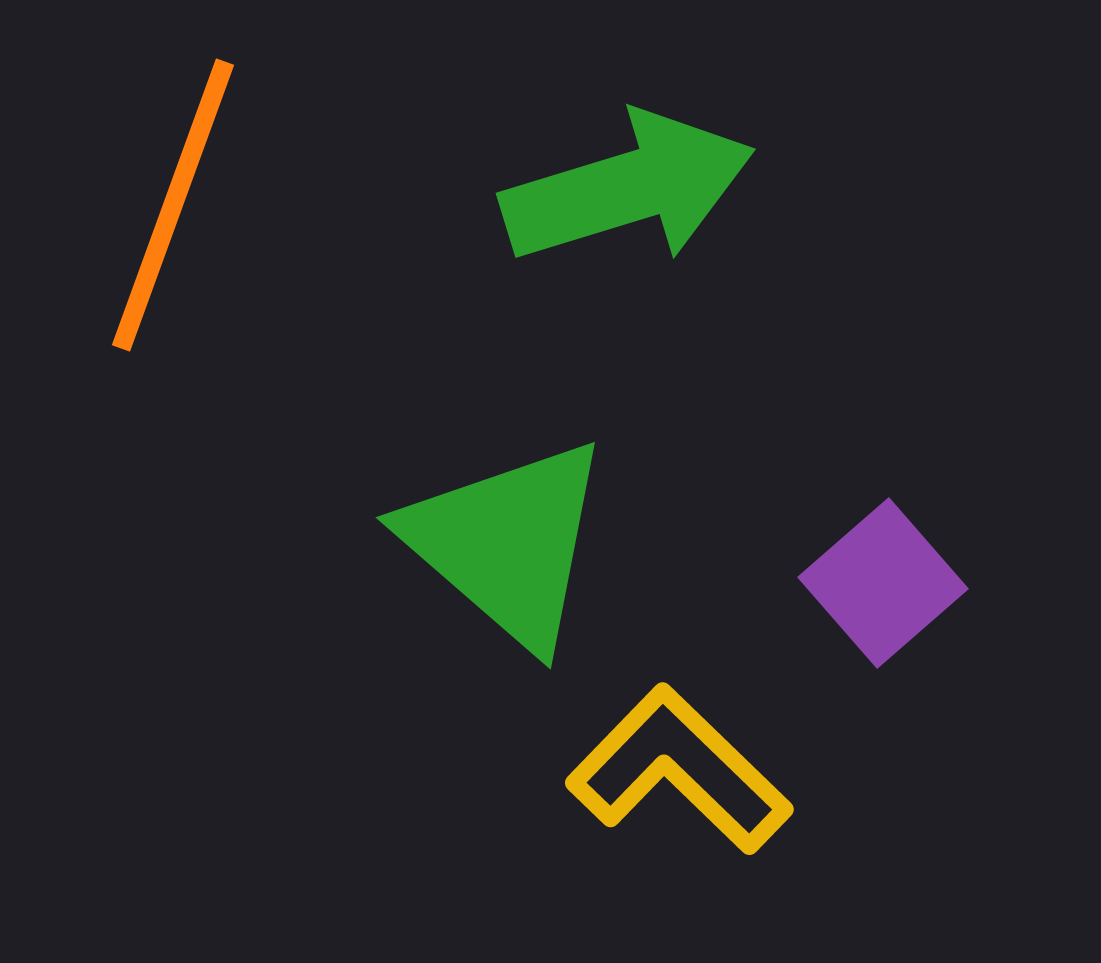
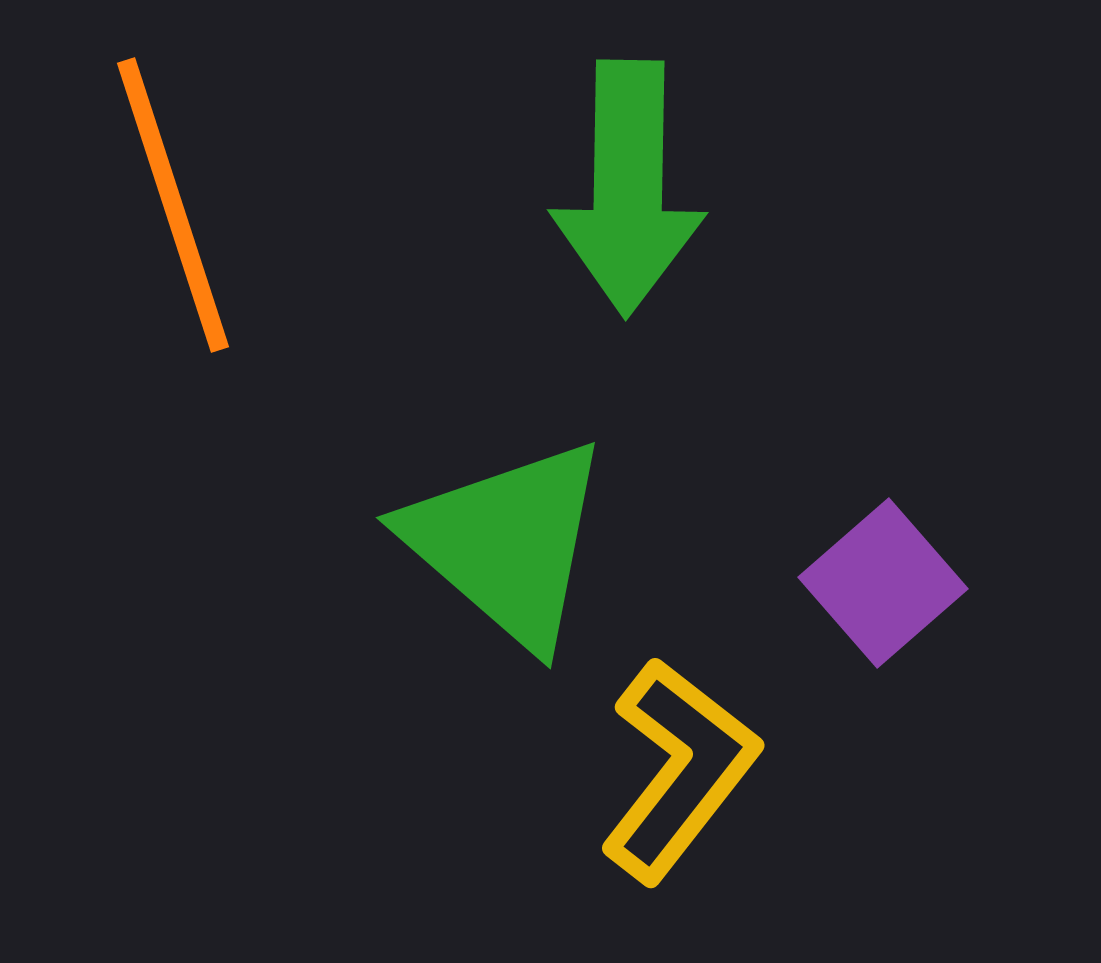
green arrow: rotated 108 degrees clockwise
orange line: rotated 38 degrees counterclockwise
yellow L-shape: rotated 84 degrees clockwise
